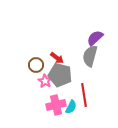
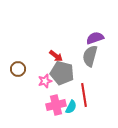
purple semicircle: rotated 24 degrees clockwise
red arrow: moved 1 px left, 2 px up
brown circle: moved 18 px left, 4 px down
gray pentagon: moved 2 px right, 2 px up
pink star: rotated 24 degrees clockwise
